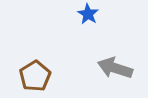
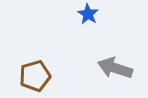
brown pentagon: rotated 16 degrees clockwise
